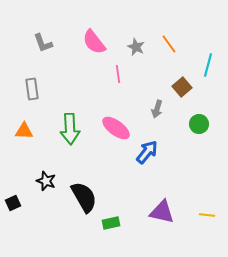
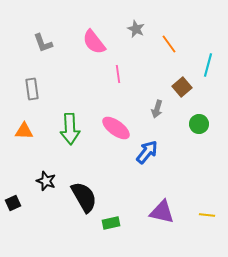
gray star: moved 18 px up
